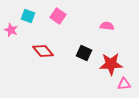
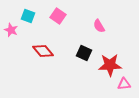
pink semicircle: moved 8 px left; rotated 128 degrees counterclockwise
red star: moved 1 px left, 1 px down
